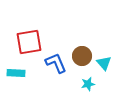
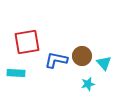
red square: moved 2 px left
blue L-shape: moved 3 px up; rotated 55 degrees counterclockwise
